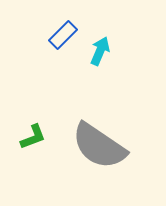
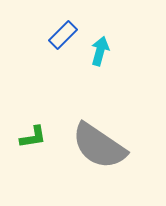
cyan arrow: rotated 8 degrees counterclockwise
green L-shape: rotated 12 degrees clockwise
